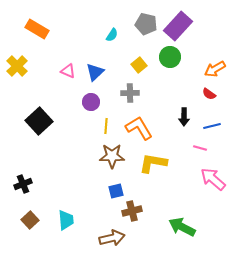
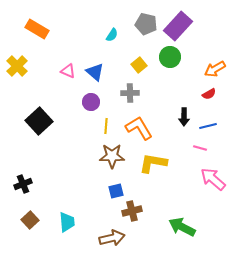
blue triangle: rotated 36 degrees counterclockwise
red semicircle: rotated 64 degrees counterclockwise
blue line: moved 4 px left
cyan trapezoid: moved 1 px right, 2 px down
